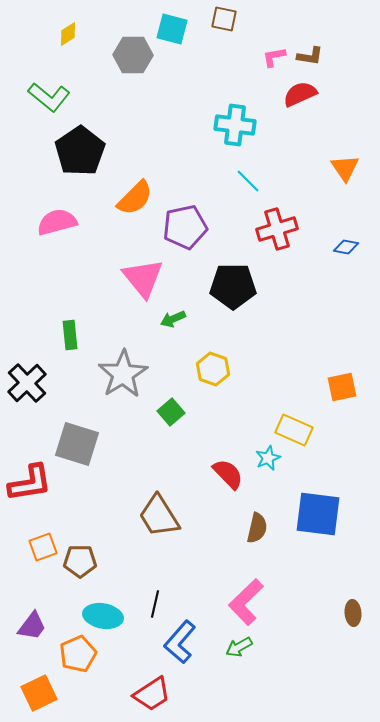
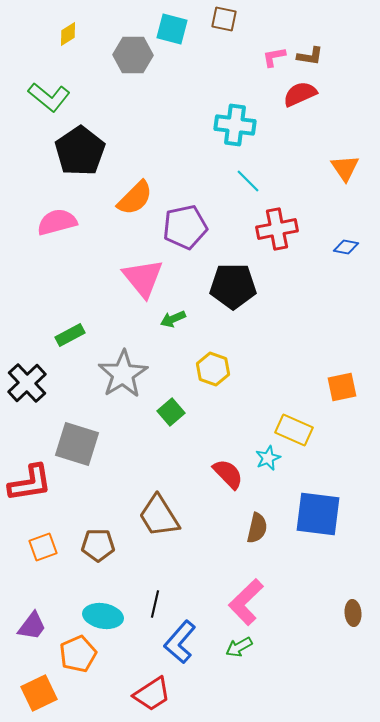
red cross at (277, 229): rotated 6 degrees clockwise
green rectangle at (70, 335): rotated 68 degrees clockwise
brown pentagon at (80, 561): moved 18 px right, 16 px up
